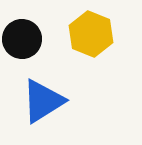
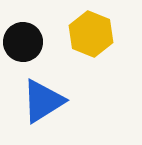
black circle: moved 1 px right, 3 px down
